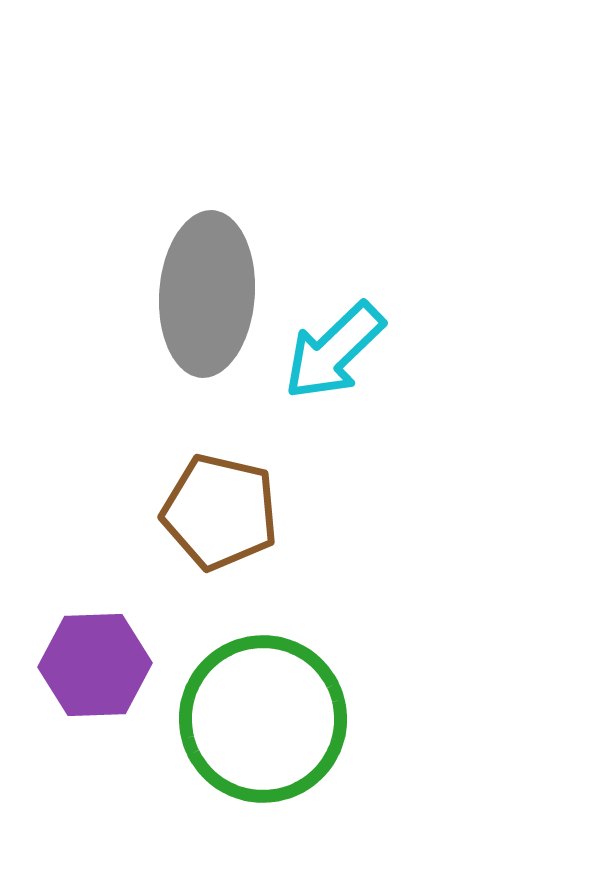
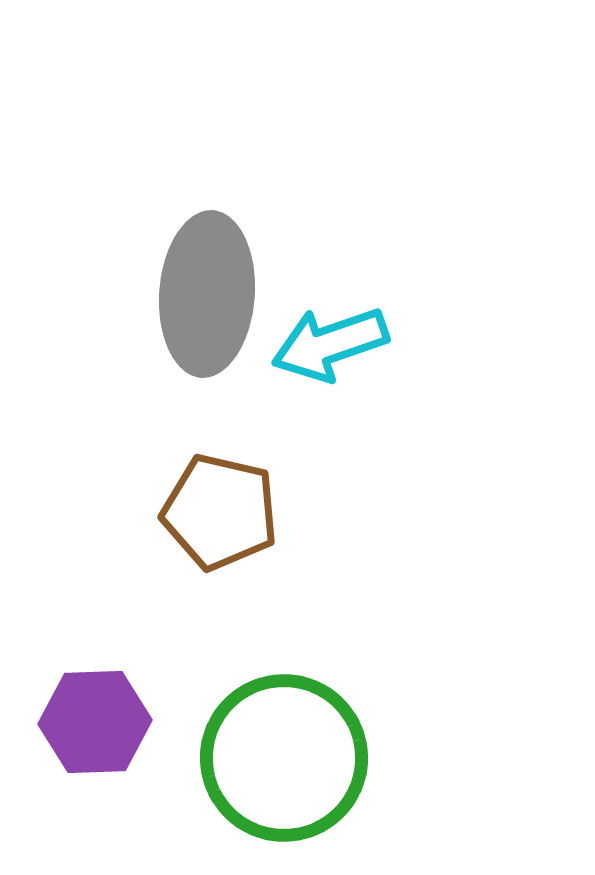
cyan arrow: moved 4 px left, 7 px up; rotated 25 degrees clockwise
purple hexagon: moved 57 px down
green circle: moved 21 px right, 39 px down
